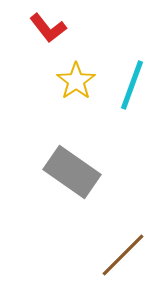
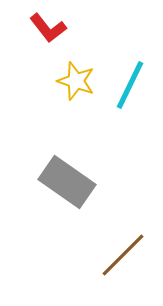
yellow star: rotated 18 degrees counterclockwise
cyan line: moved 2 px left; rotated 6 degrees clockwise
gray rectangle: moved 5 px left, 10 px down
